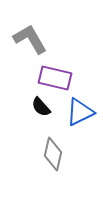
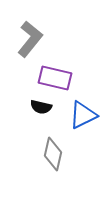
gray L-shape: rotated 69 degrees clockwise
black semicircle: rotated 35 degrees counterclockwise
blue triangle: moved 3 px right, 3 px down
